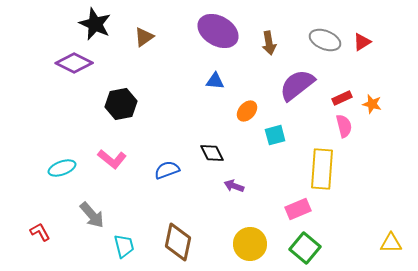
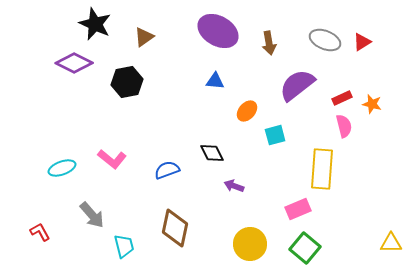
black hexagon: moved 6 px right, 22 px up
brown diamond: moved 3 px left, 14 px up
